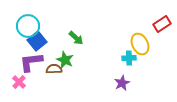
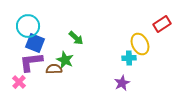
blue square: moved 2 px left, 2 px down; rotated 30 degrees counterclockwise
